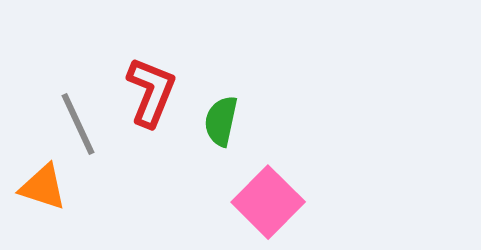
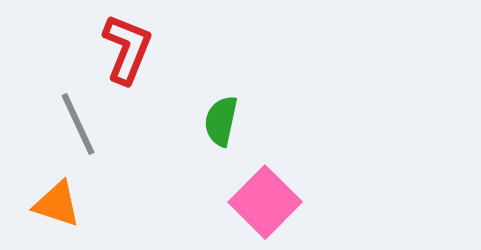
red L-shape: moved 24 px left, 43 px up
orange triangle: moved 14 px right, 17 px down
pink square: moved 3 px left
